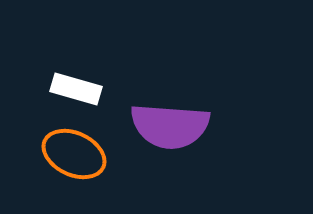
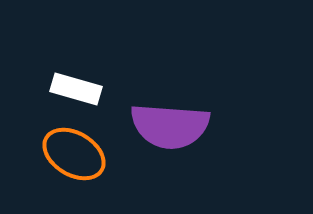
orange ellipse: rotated 6 degrees clockwise
